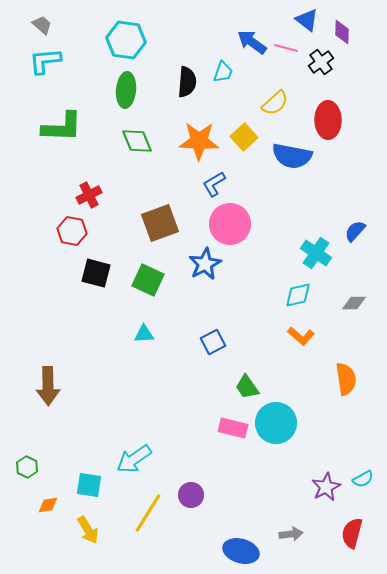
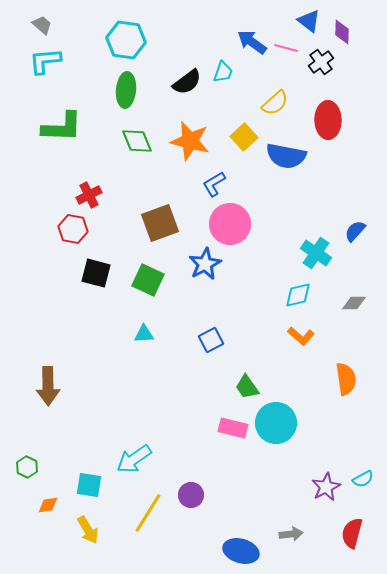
blue triangle at (307, 20): moved 2 px right, 1 px down
black semicircle at (187, 82): rotated 48 degrees clockwise
orange star at (199, 141): moved 9 px left; rotated 12 degrees clockwise
blue semicircle at (292, 156): moved 6 px left
red hexagon at (72, 231): moved 1 px right, 2 px up
blue square at (213, 342): moved 2 px left, 2 px up
